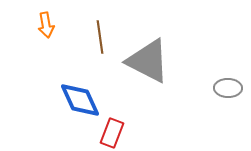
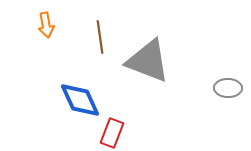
gray triangle: rotated 6 degrees counterclockwise
